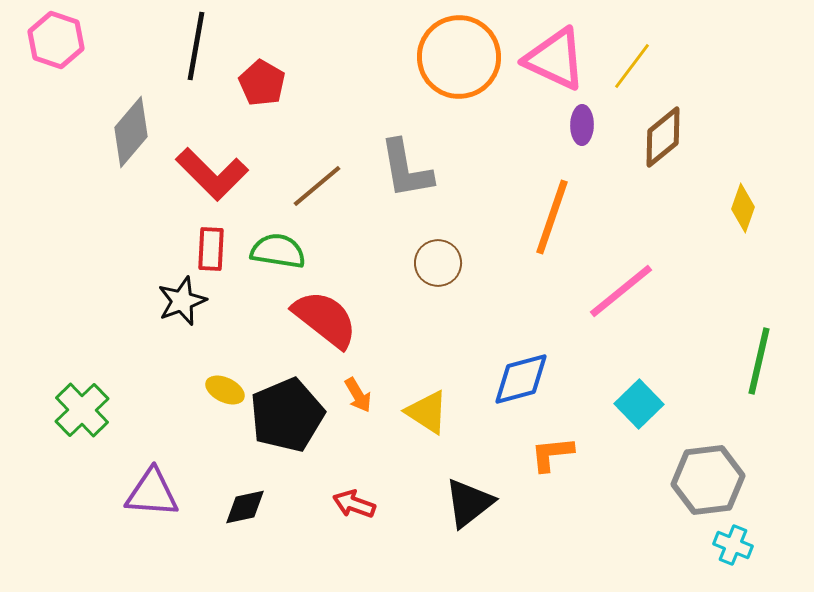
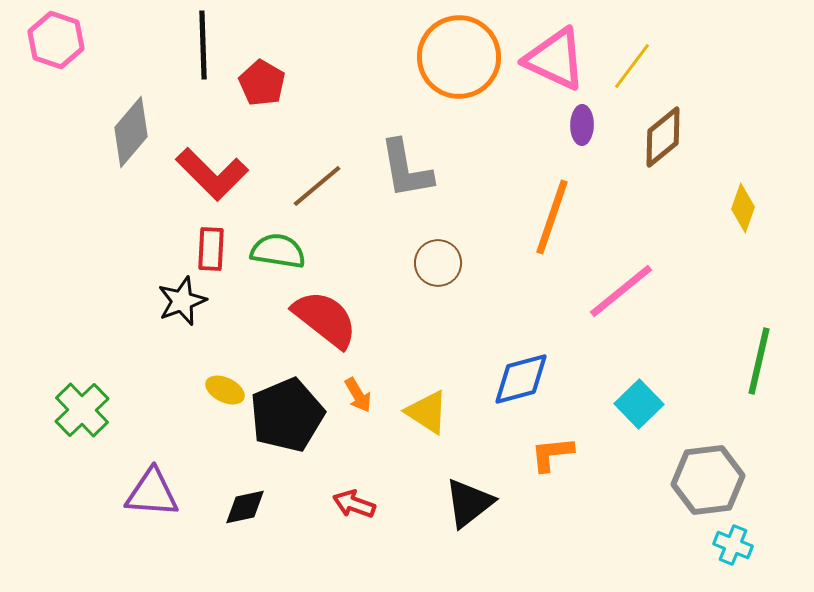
black line: moved 7 px right, 1 px up; rotated 12 degrees counterclockwise
